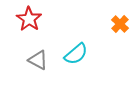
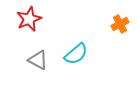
red star: rotated 15 degrees clockwise
orange cross: rotated 18 degrees clockwise
